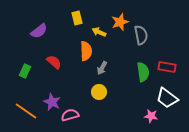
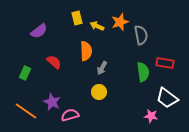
yellow arrow: moved 2 px left, 6 px up
red rectangle: moved 2 px left, 4 px up
green rectangle: moved 2 px down
